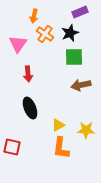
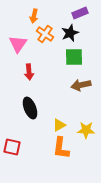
purple rectangle: moved 1 px down
red arrow: moved 1 px right, 2 px up
yellow triangle: moved 1 px right
